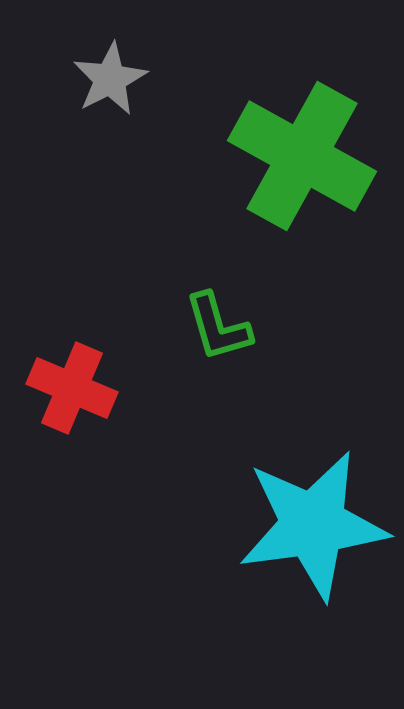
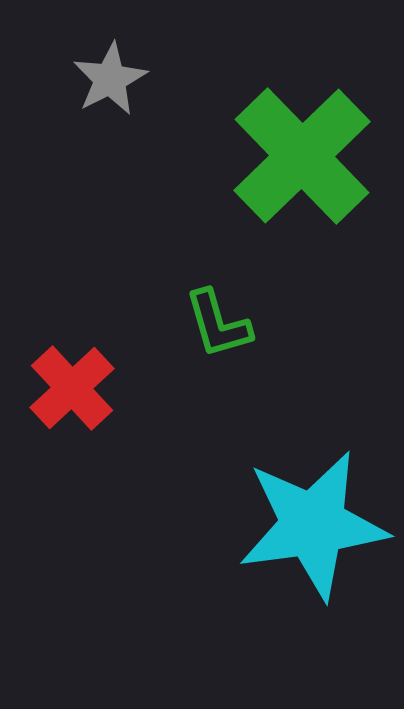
green cross: rotated 17 degrees clockwise
green L-shape: moved 3 px up
red cross: rotated 24 degrees clockwise
